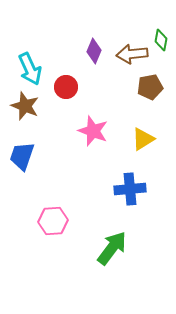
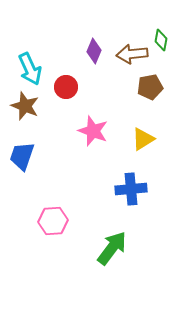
blue cross: moved 1 px right
